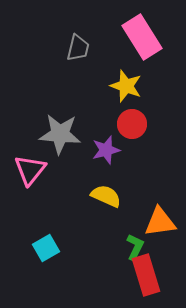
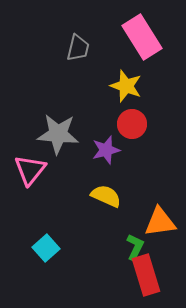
gray star: moved 2 px left
cyan square: rotated 12 degrees counterclockwise
